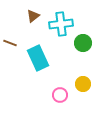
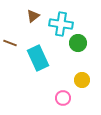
cyan cross: rotated 15 degrees clockwise
green circle: moved 5 px left
yellow circle: moved 1 px left, 4 px up
pink circle: moved 3 px right, 3 px down
